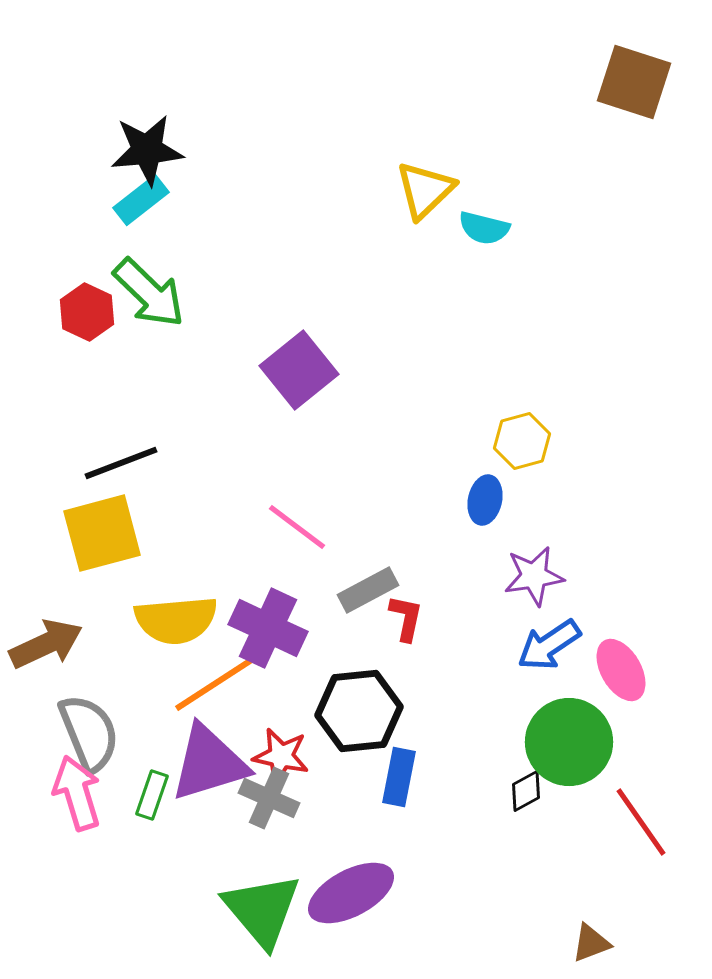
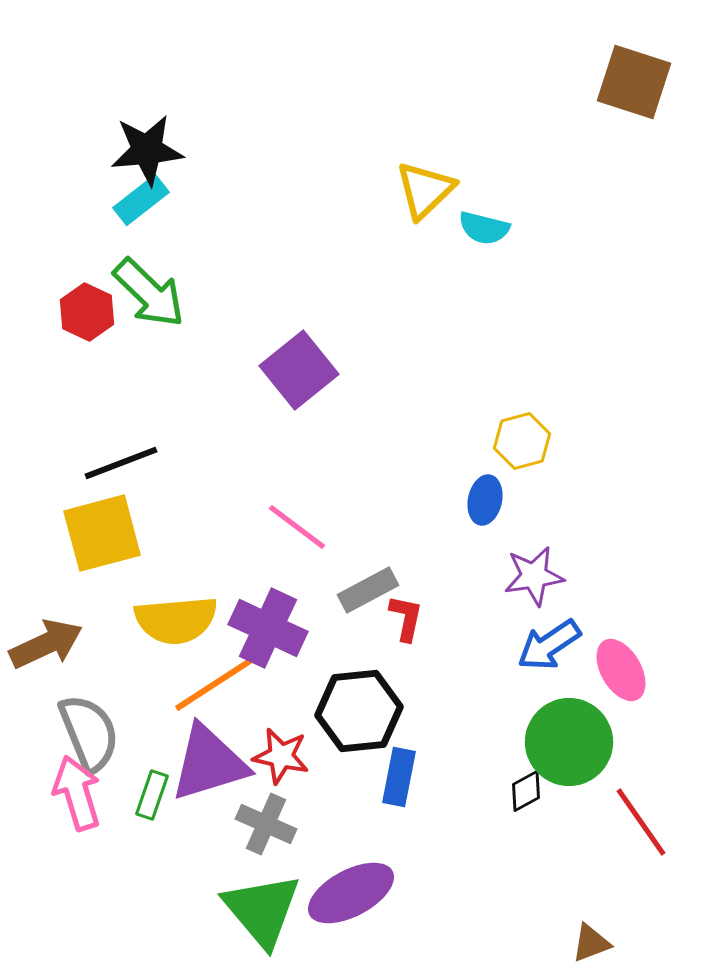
gray cross: moved 3 px left, 26 px down
